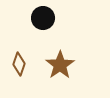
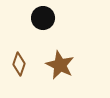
brown star: rotated 12 degrees counterclockwise
